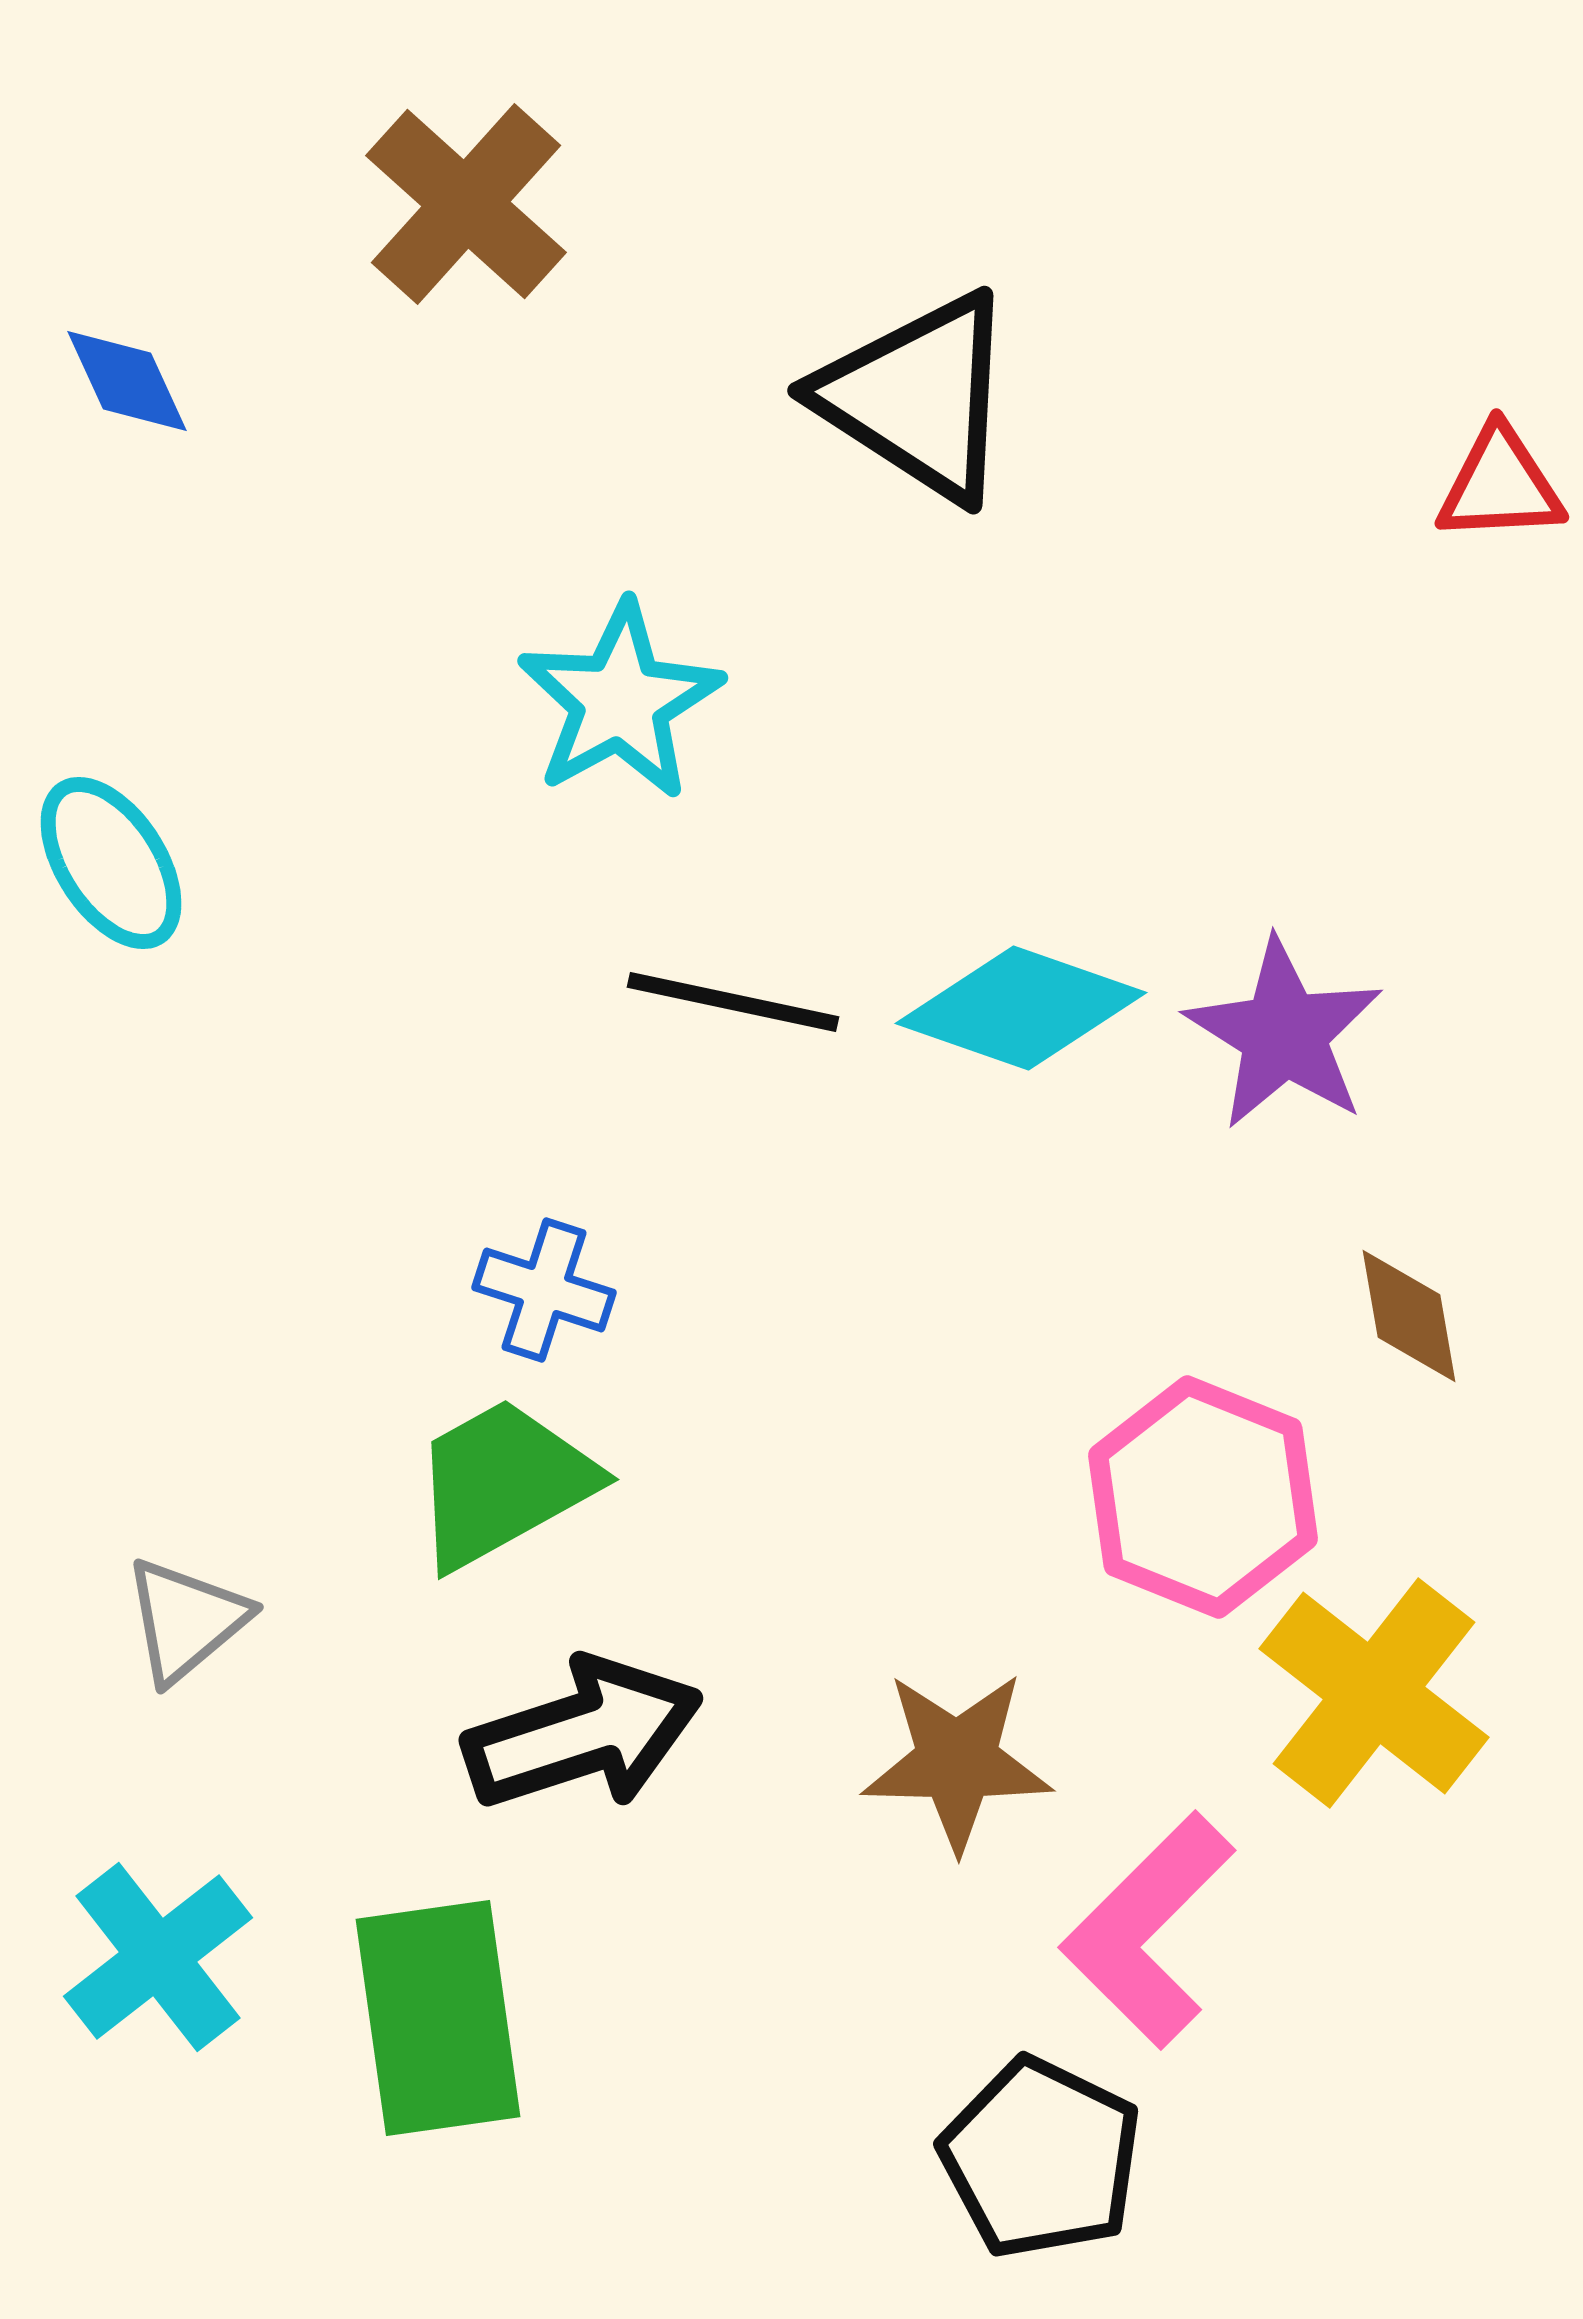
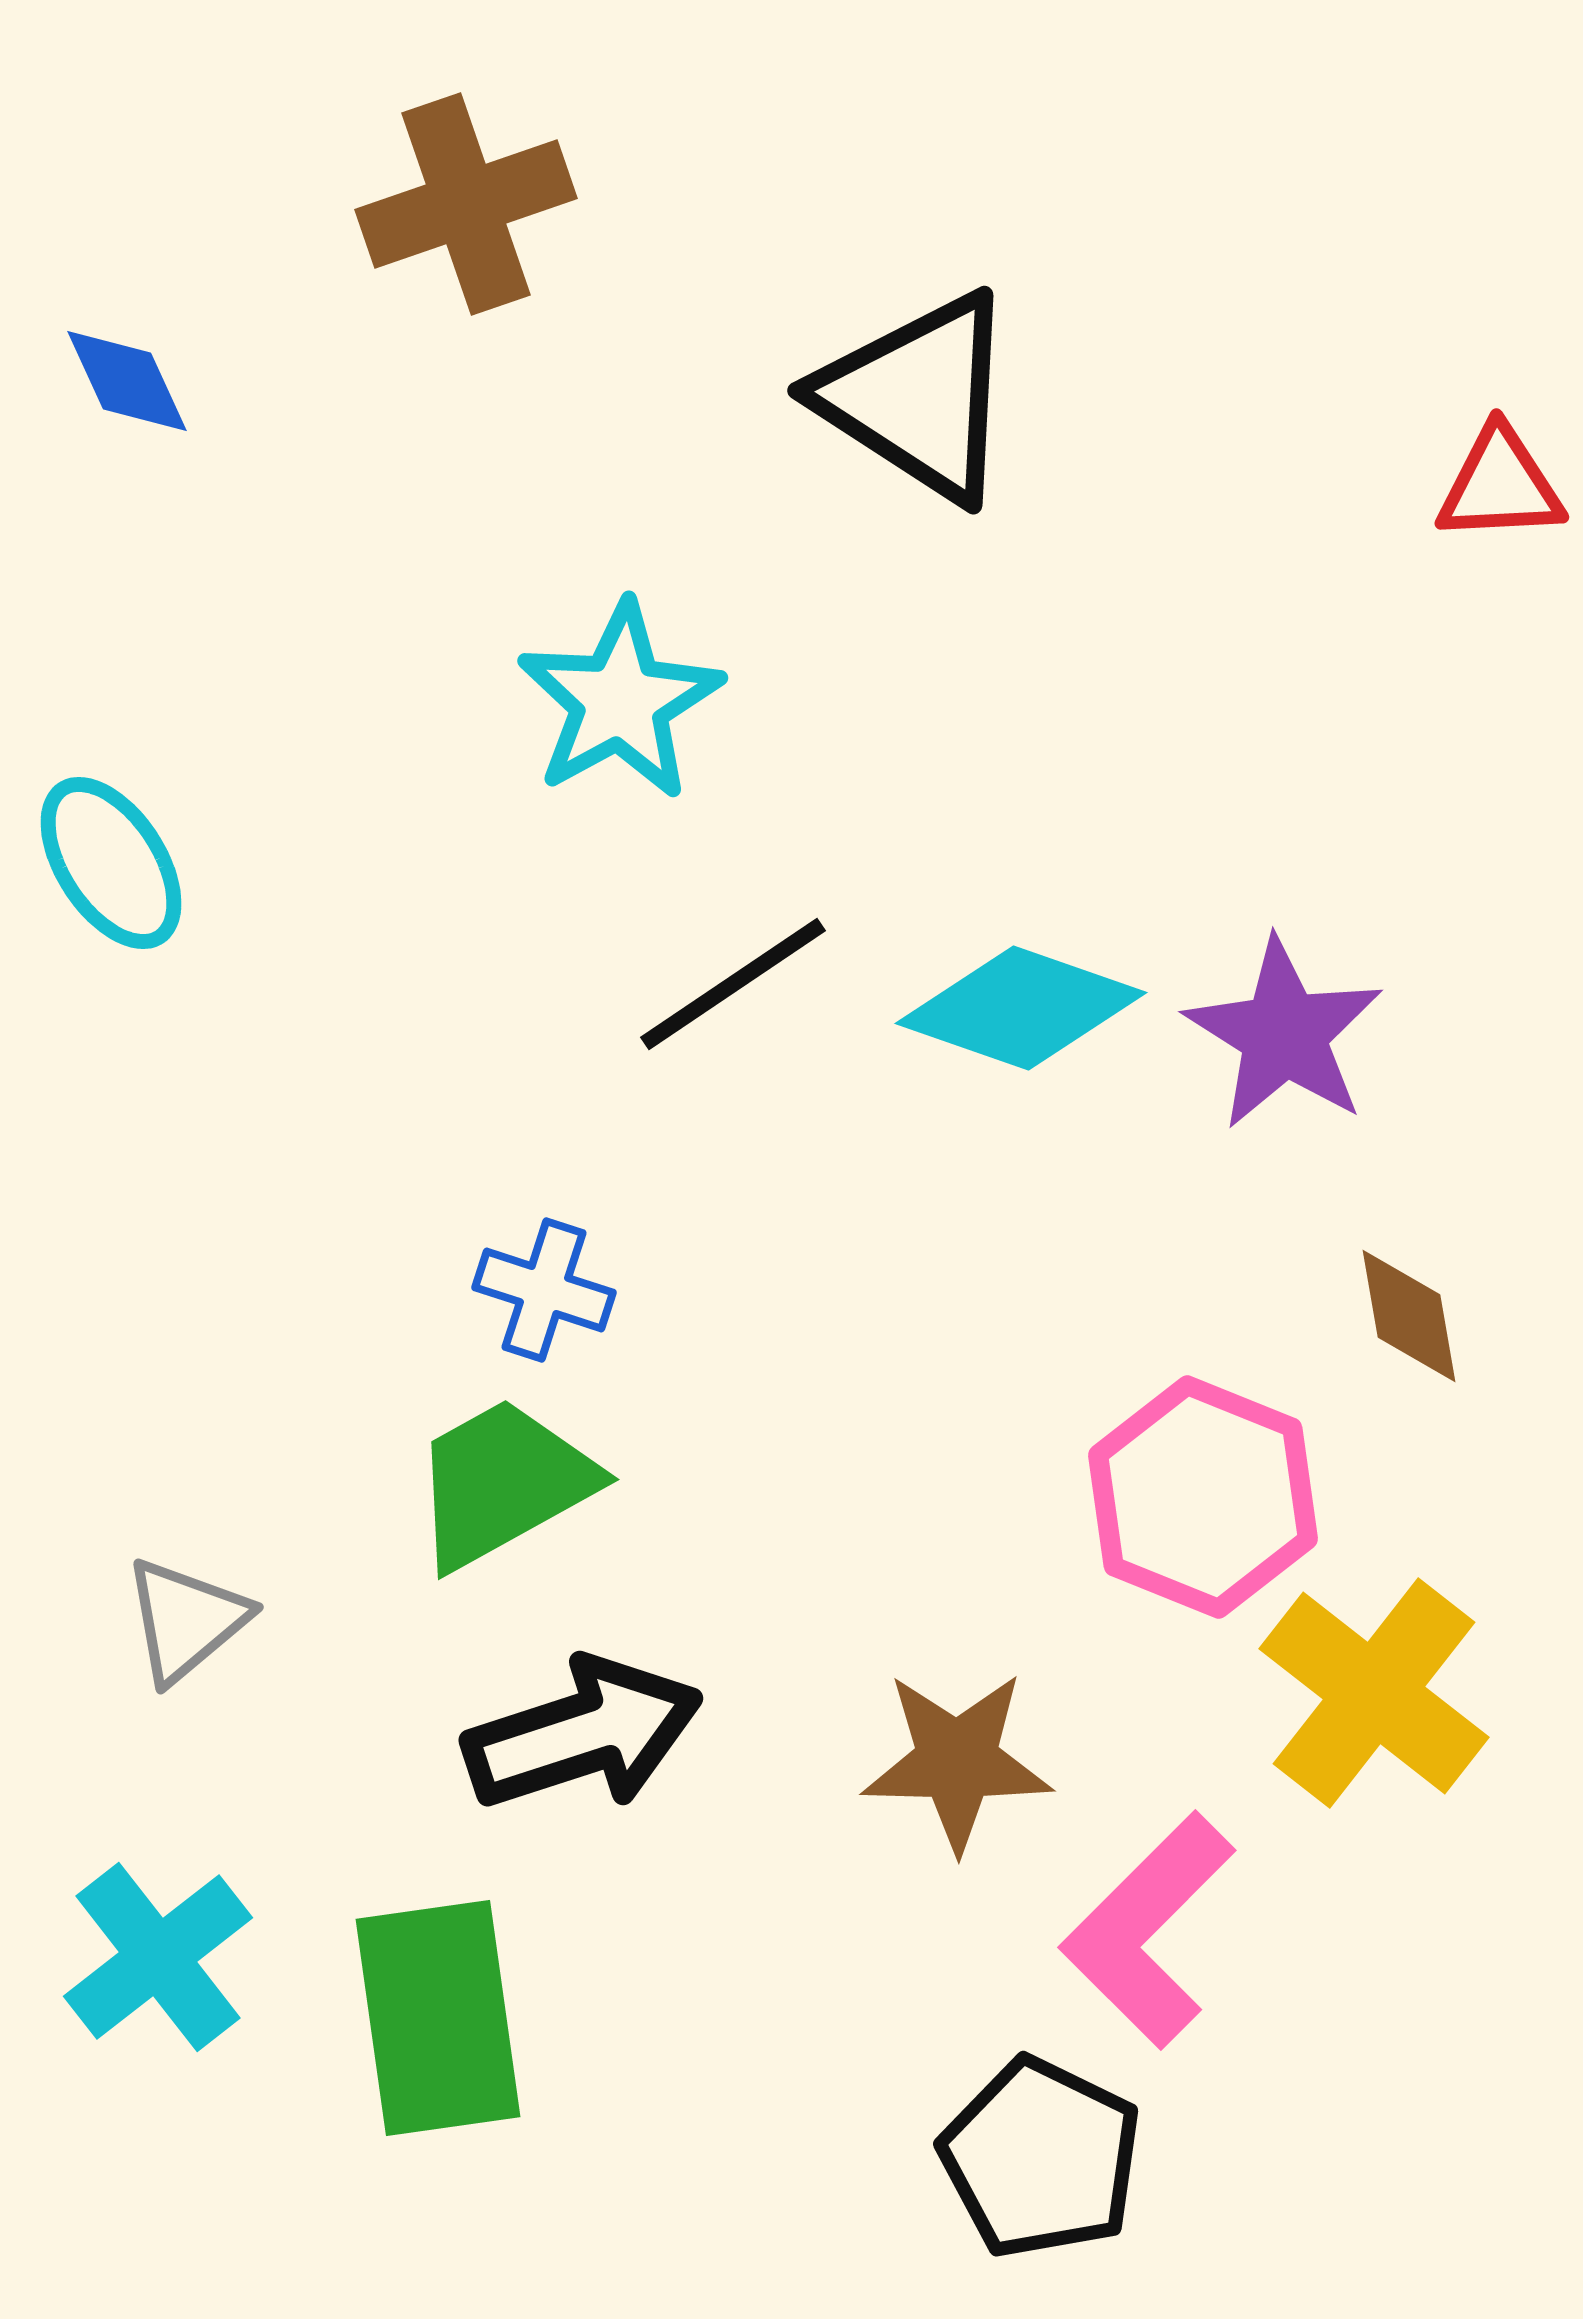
brown cross: rotated 29 degrees clockwise
black line: moved 18 px up; rotated 46 degrees counterclockwise
